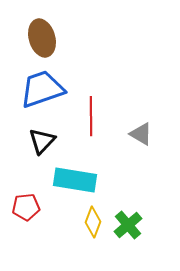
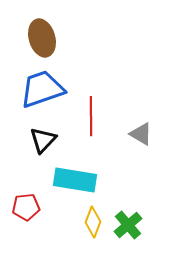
black triangle: moved 1 px right, 1 px up
